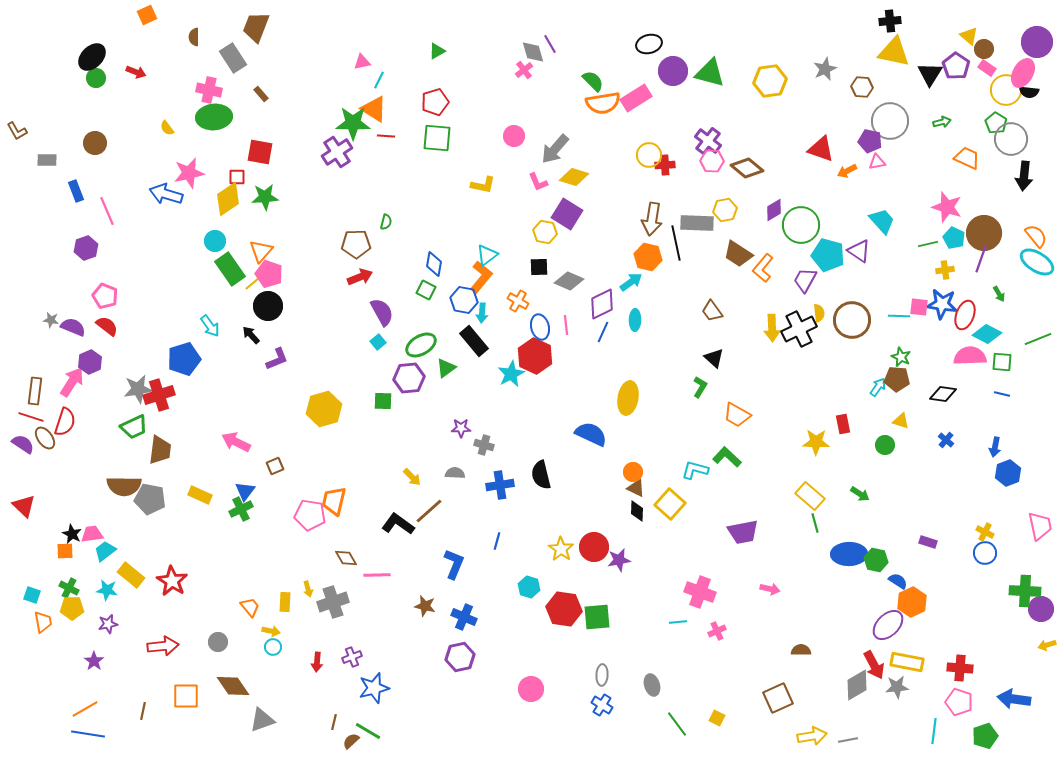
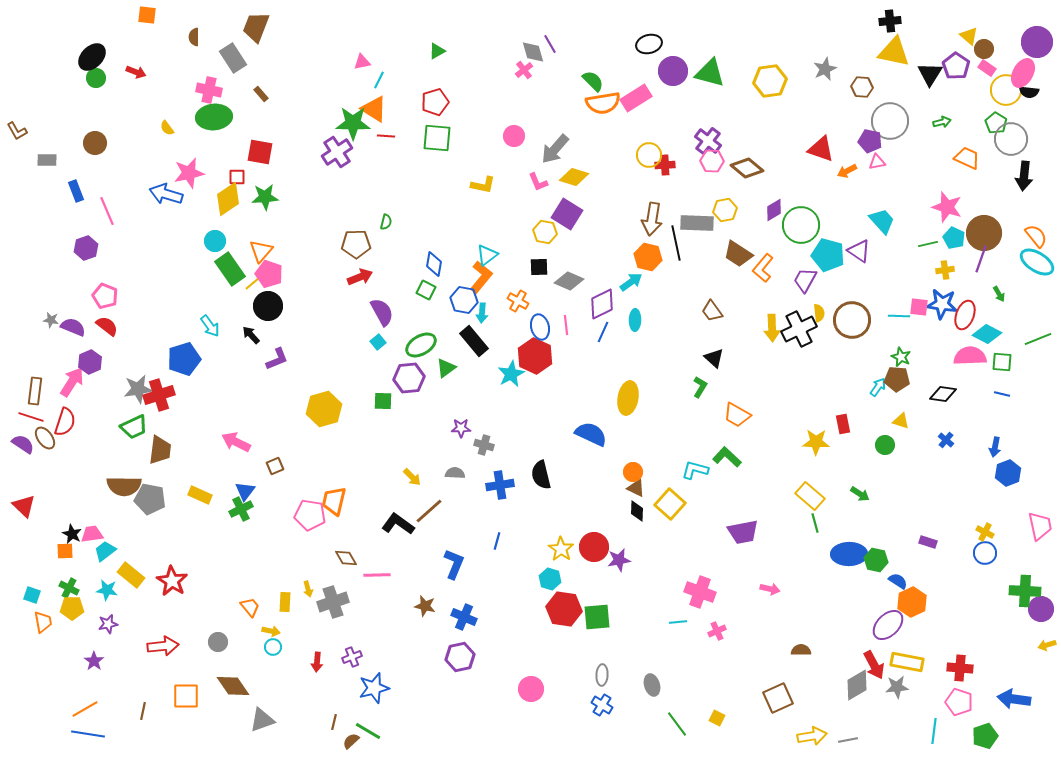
orange square at (147, 15): rotated 30 degrees clockwise
cyan hexagon at (529, 587): moved 21 px right, 8 px up
